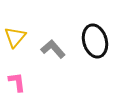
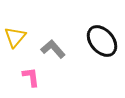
black ellipse: moved 7 px right; rotated 24 degrees counterclockwise
pink L-shape: moved 14 px right, 5 px up
